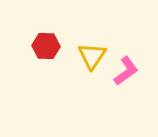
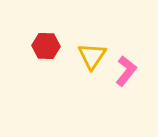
pink L-shape: rotated 16 degrees counterclockwise
